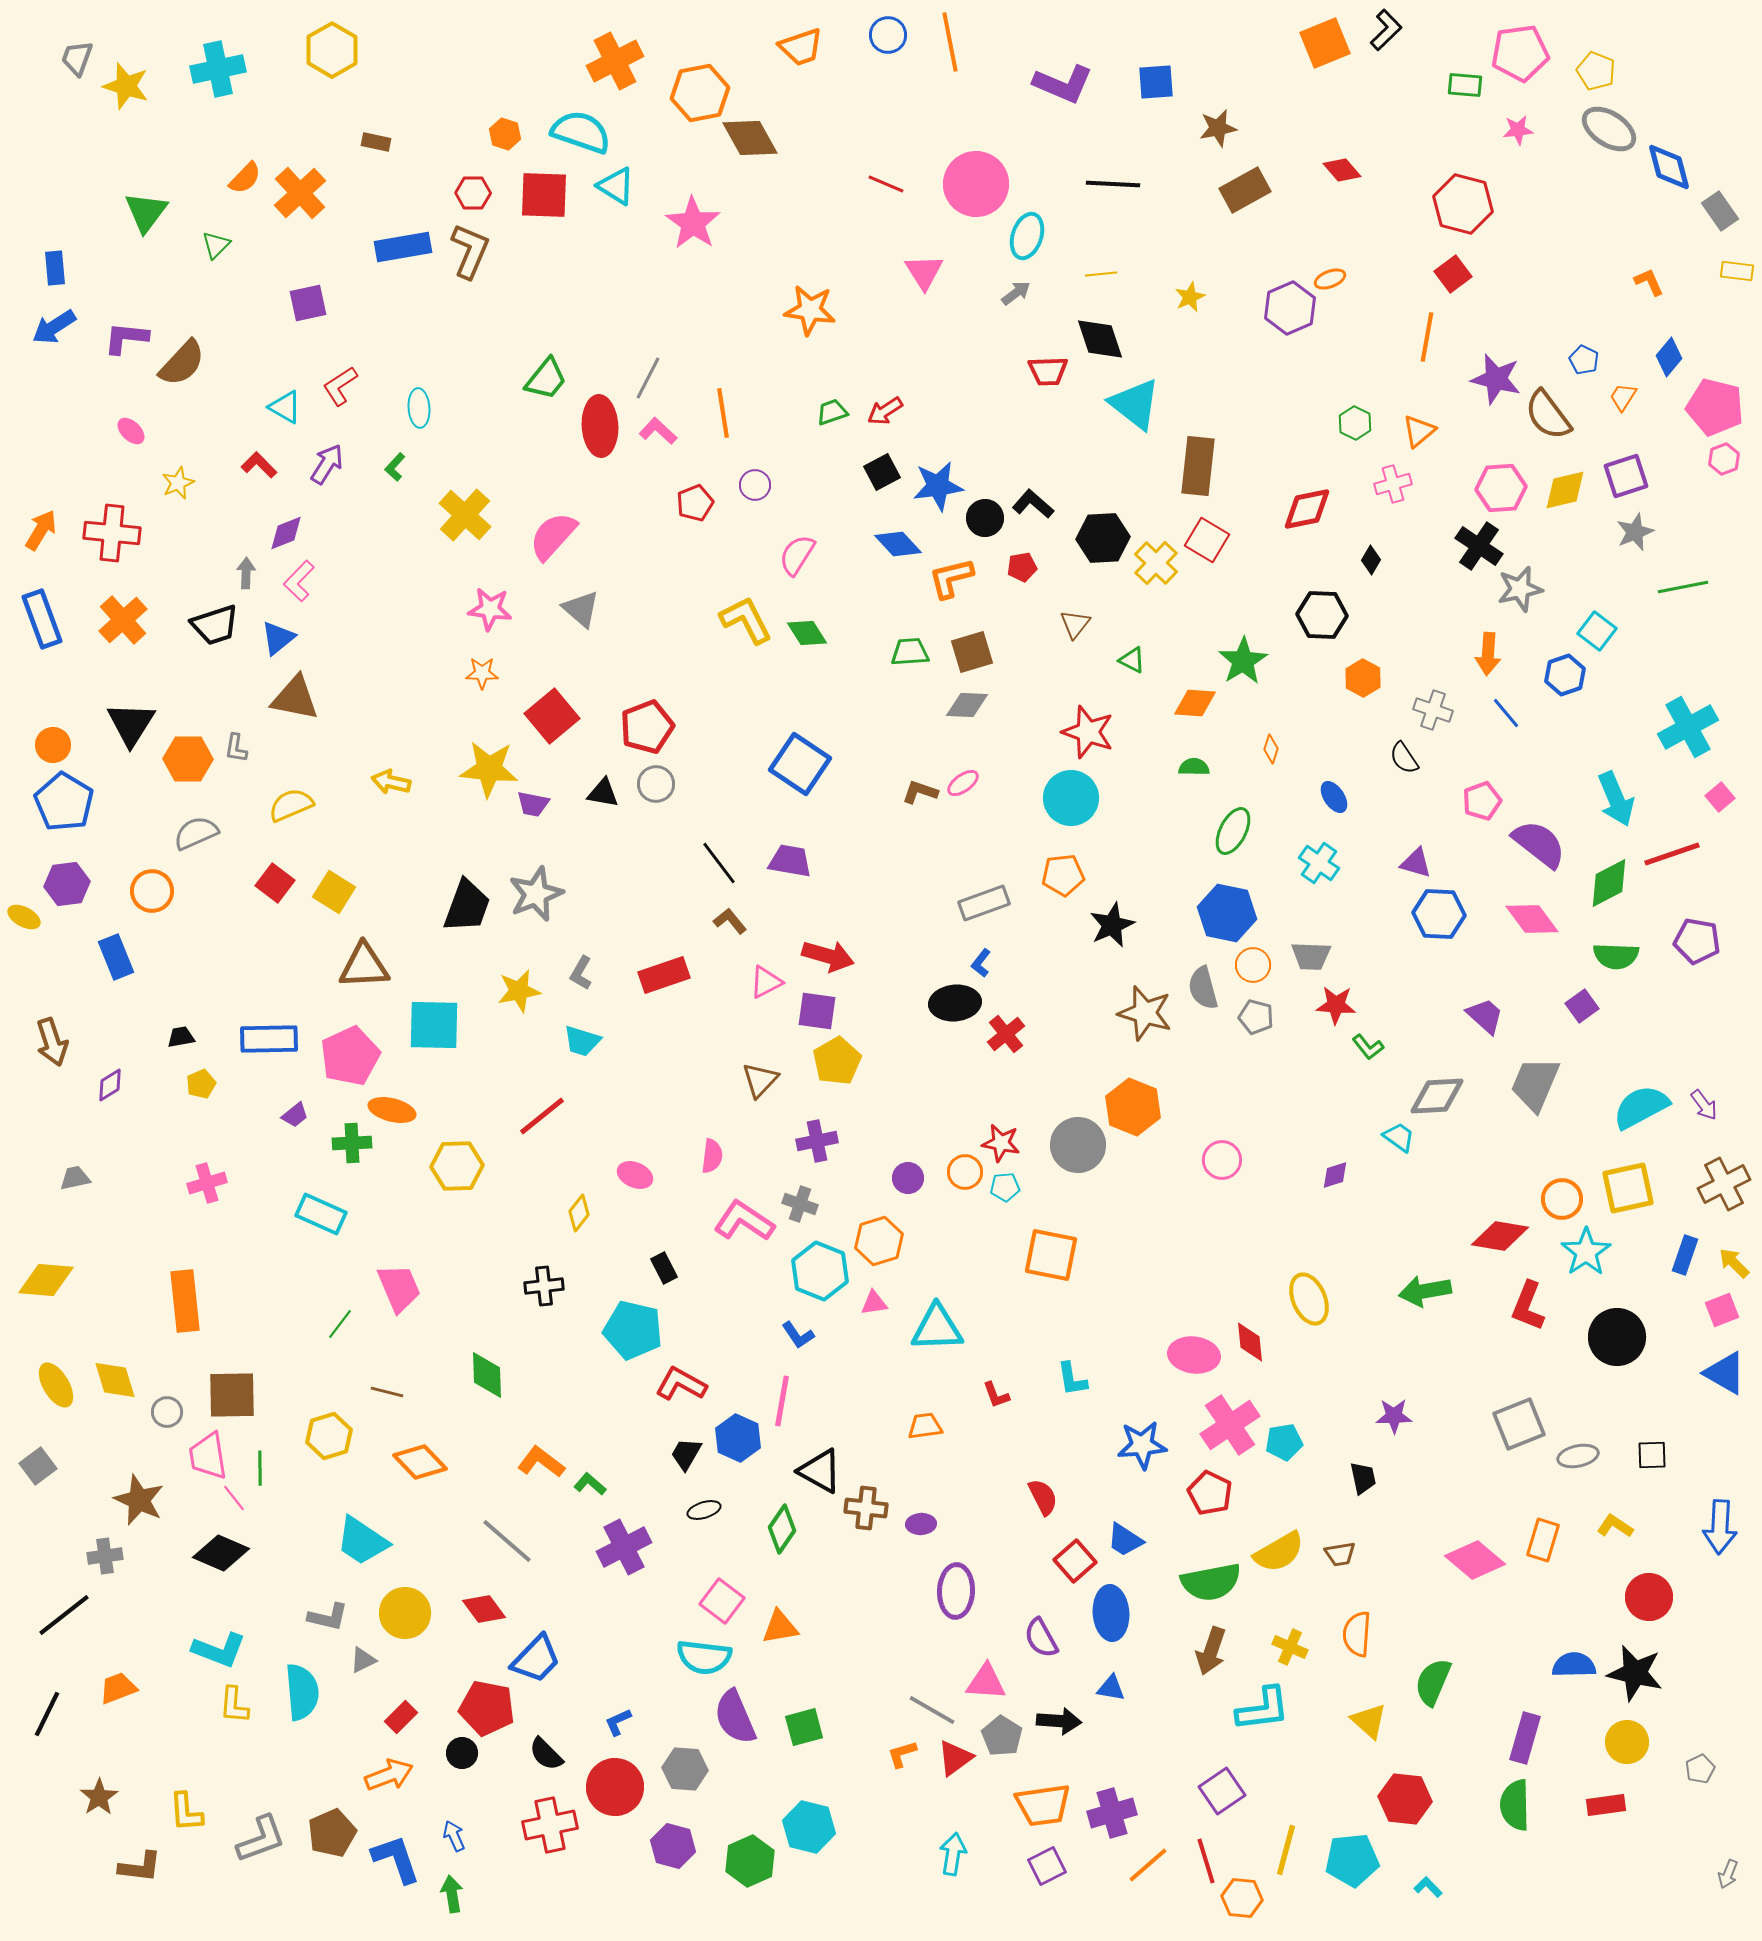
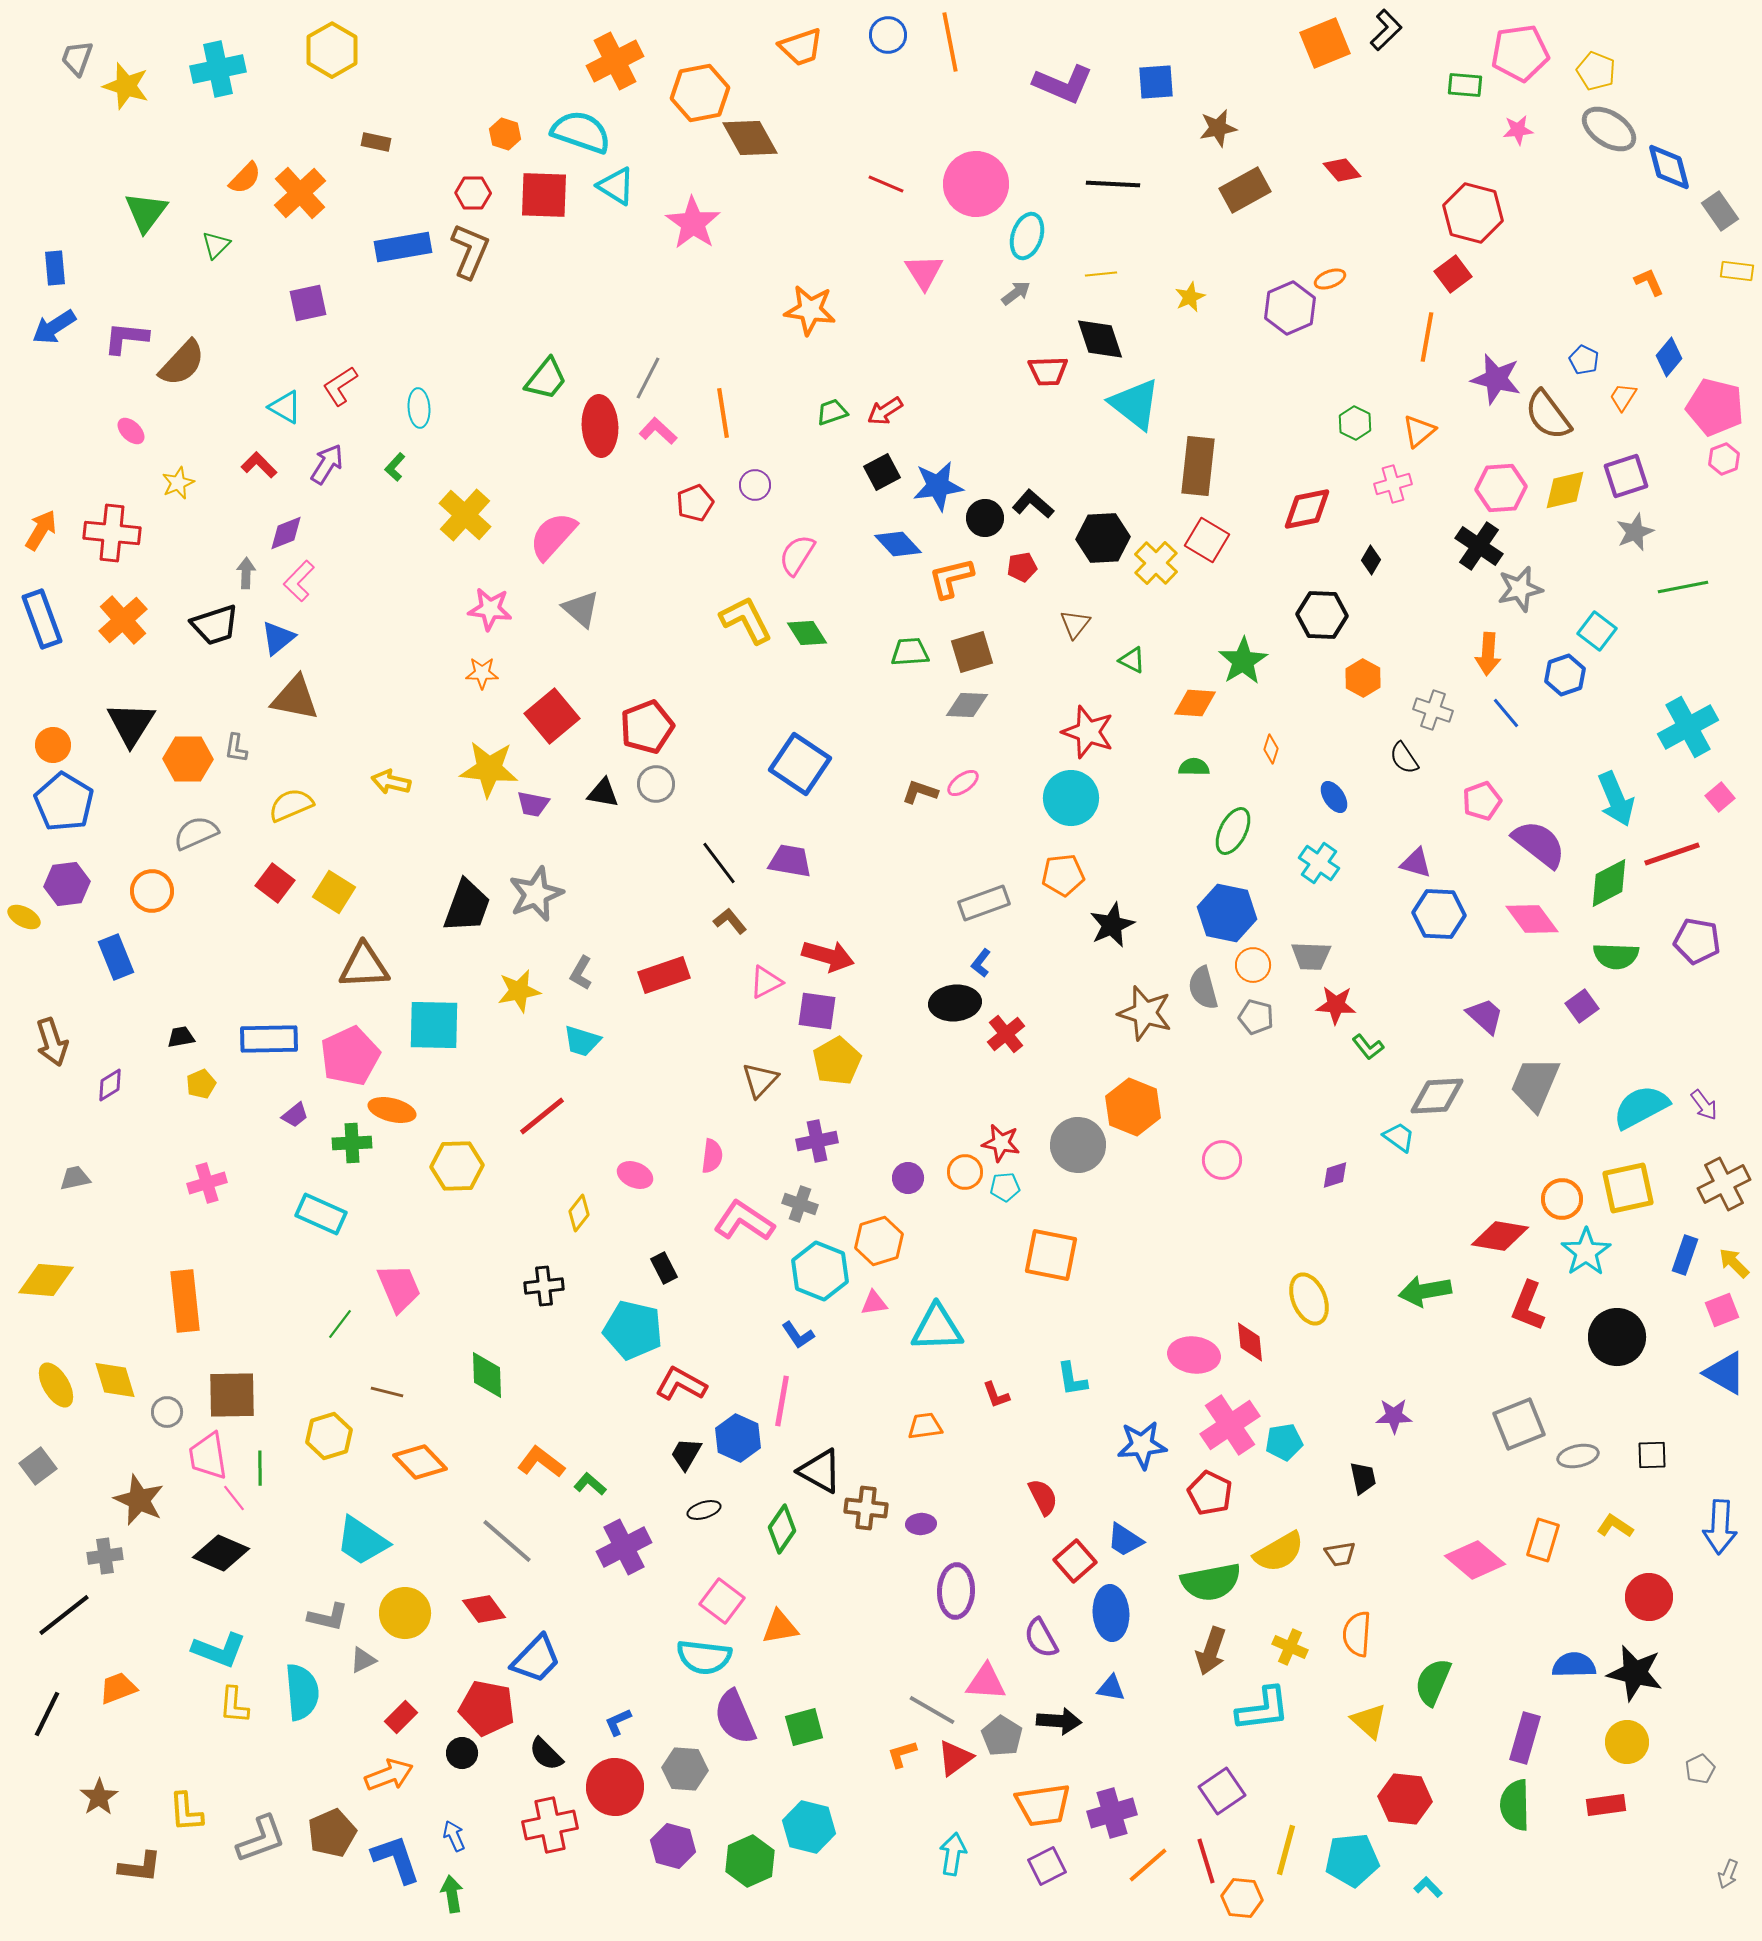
red hexagon at (1463, 204): moved 10 px right, 9 px down
